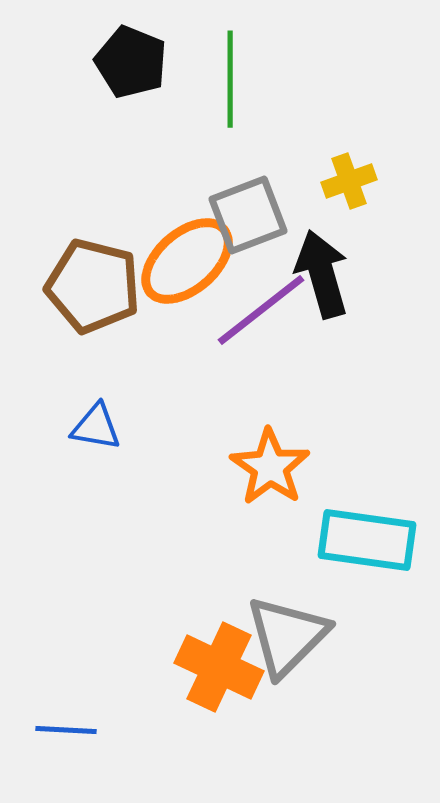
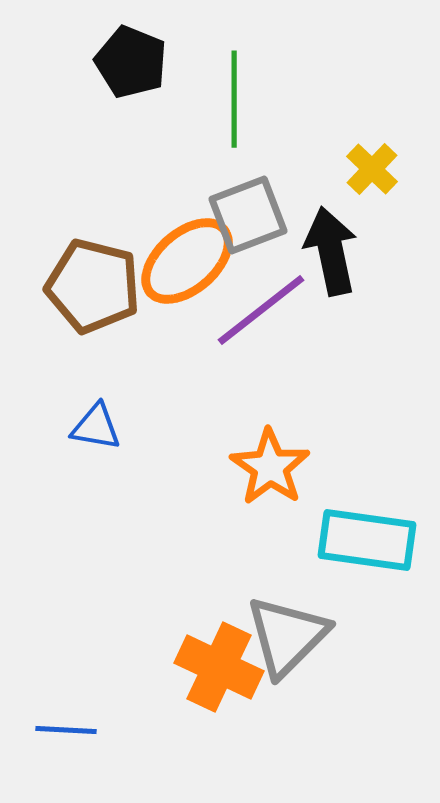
green line: moved 4 px right, 20 px down
yellow cross: moved 23 px right, 12 px up; rotated 26 degrees counterclockwise
black arrow: moved 9 px right, 23 px up; rotated 4 degrees clockwise
